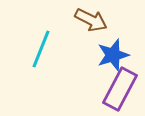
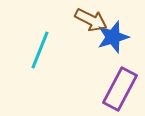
cyan line: moved 1 px left, 1 px down
blue star: moved 18 px up
